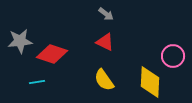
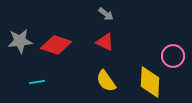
red diamond: moved 4 px right, 9 px up
yellow semicircle: moved 2 px right, 1 px down
